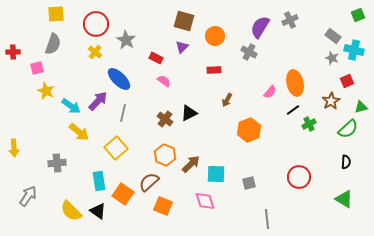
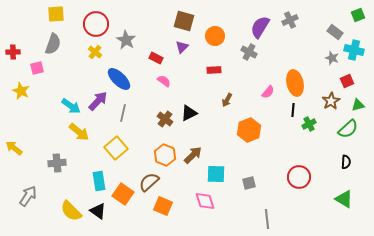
gray rectangle at (333, 36): moved 2 px right, 4 px up
yellow star at (46, 91): moved 25 px left
pink semicircle at (270, 92): moved 2 px left
green triangle at (361, 107): moved 3 px left, 2 px up
black line at (293, 110): rotated 48 degrees counterclockwise
yellow arrow at (14, 148): rotated 132 degrees clockwise
brown arrow at (191, 164): moved 2 px right, 9 px up
